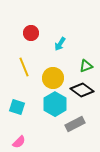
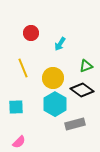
yellow line: moved 1 px left, 1 px down
cyan square: moved 1 px left; rotated 21 degrees counterclockwise
gray rectangle: rotated 12 degrees clockwise
